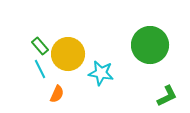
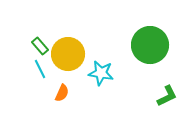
orange semicircle: moved 5 px right, 1 px up
